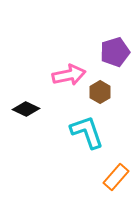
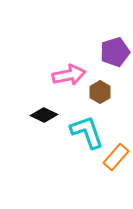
black diamond: moved 18 px right, 6 px down
orange rectangle: moved 20 px up
